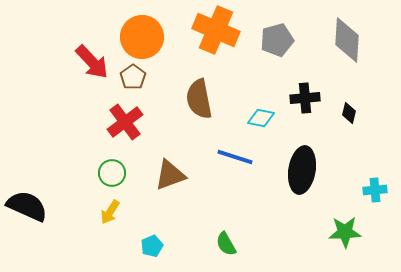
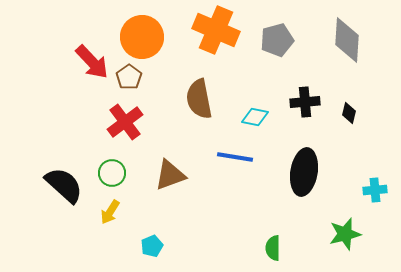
brown pentagon: moved 4 px left
black cross: moved 4 px down
cyan diamond: moved 6 px left, 1 px up
blue line: rotated 9 degrees counterclockwise
black ellipse: moved 2 px right, 2 px down
black semicircle: moved 37 px right, 21 px up; rotated 18 degrees clockwise
green star: moved 2 px down; rotated 12 degrees counterclockwise
green semicircle: moved 47 px right, 4 px down; rotated 30 degrees clockwise
